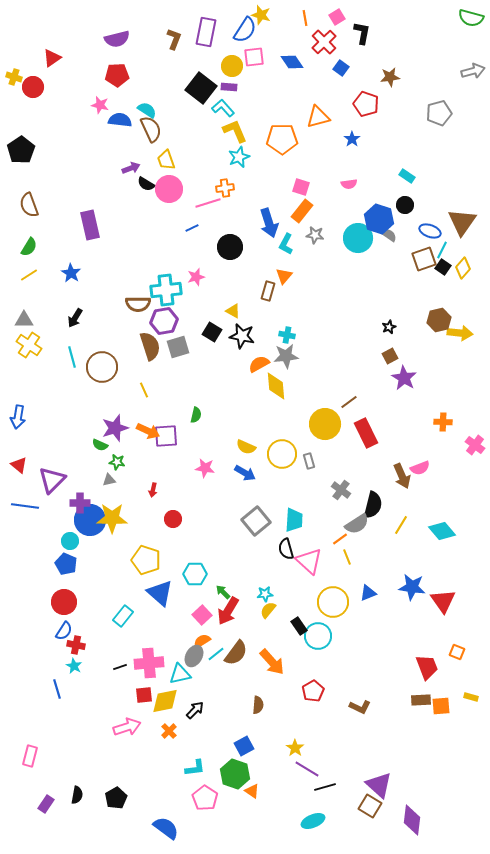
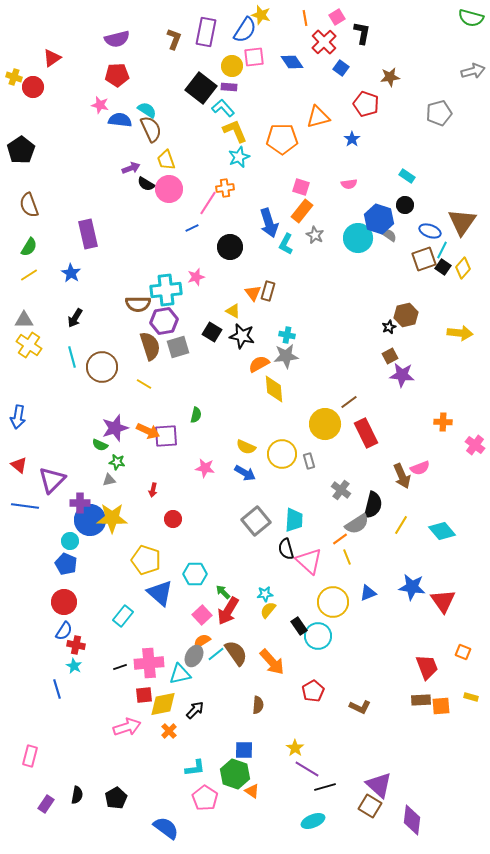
pink line at (208, 203): rotated 40 degrees counterclockwise
purple rectangle at (90, 225): moved 2 px left, 9 px down
gray star at (315, 235): rotated 18 degrees clockwise
orange triangle at (284, 276): moved 31 px left, 17 px down; rotated 18 degrees counterclockwise
brown hexagon at (439, 320): moved 33 px left, 5 px up
purple star at (404, 378): moved 2 px left, 3 px up; rotated 25 degrees counterclockwise
yellow diamond at (276, 386): moved 2 px left, 3 px down
yellow line at (144, 390): moved 6 px up; rotated 35 degrees counterclockwise
orange square at (457, 652): moved 6 px right
brown semicircle at (236, 653): rotated 72 degrees counterclockwise
yellow diamond at (165, 701): moved 2 px left, 3 px down
blue square at (244, 746): moved 4 px down; rotated 30 degrees clockwise
